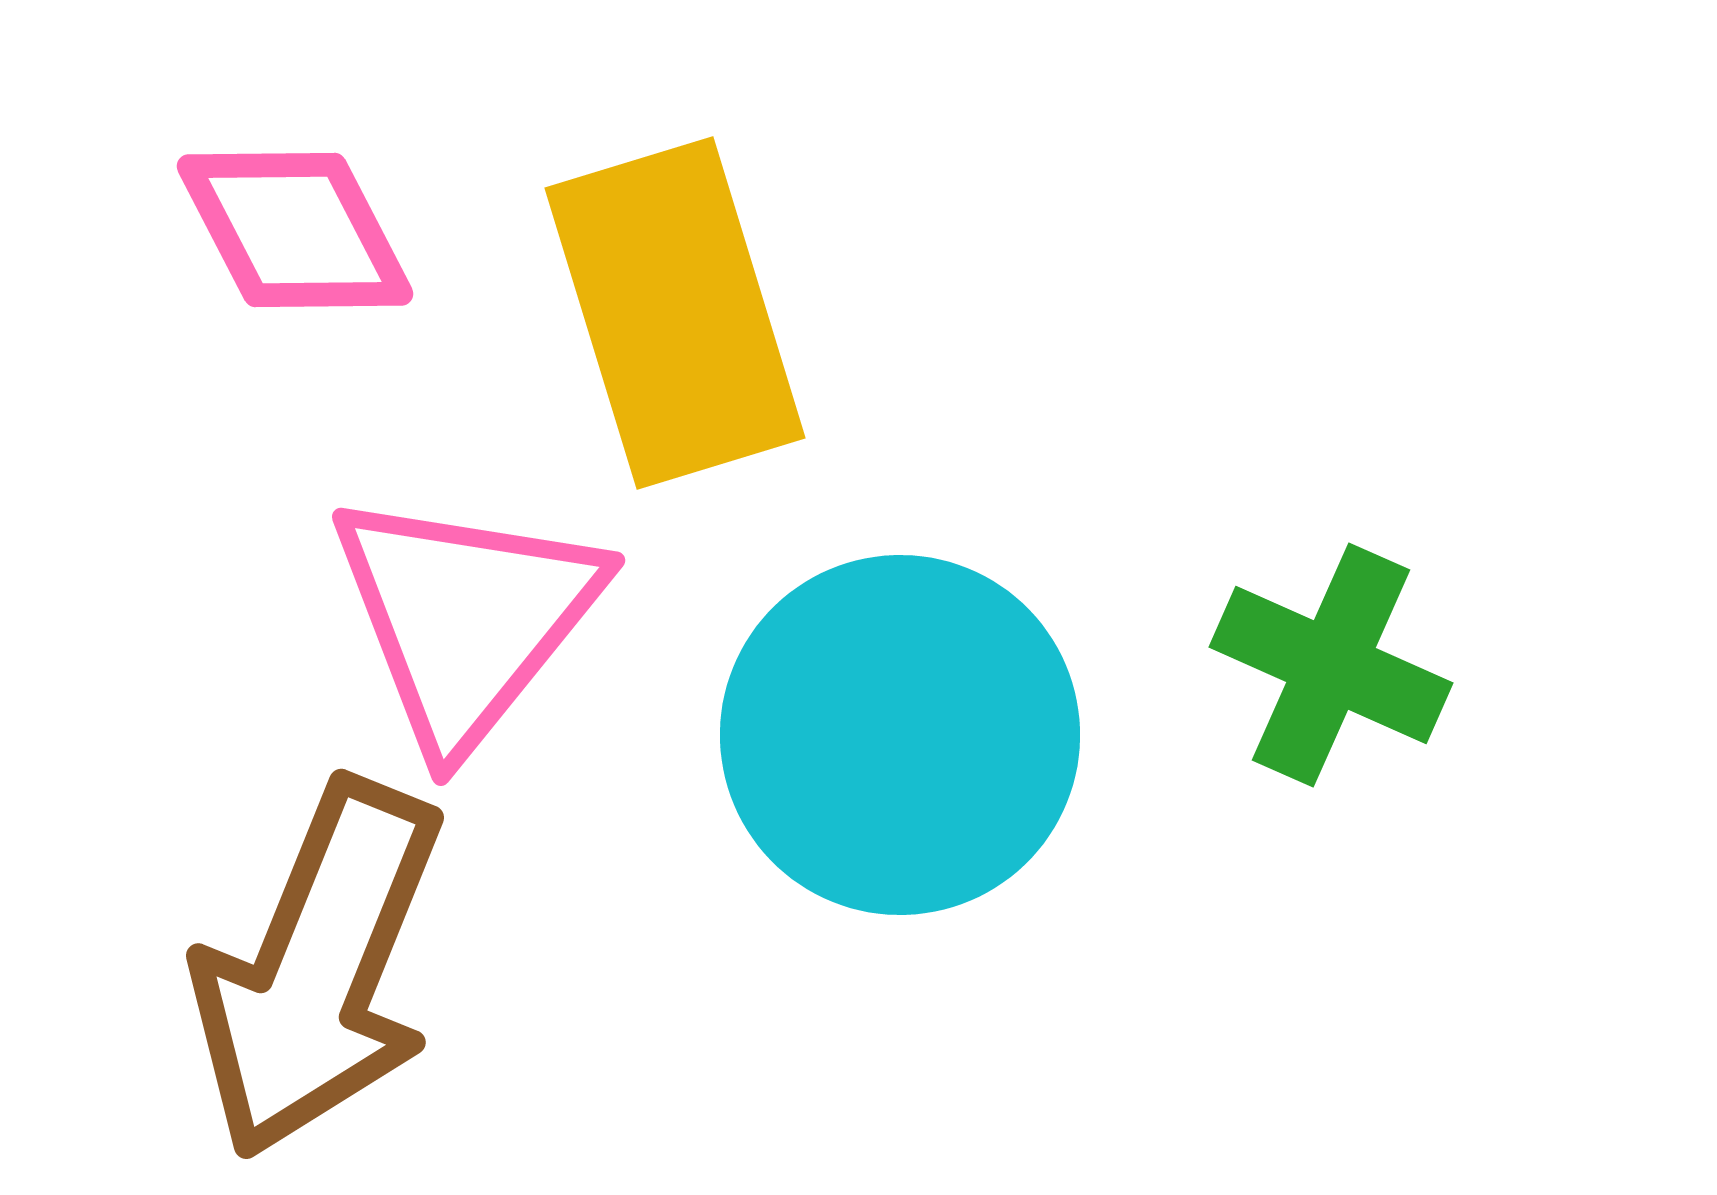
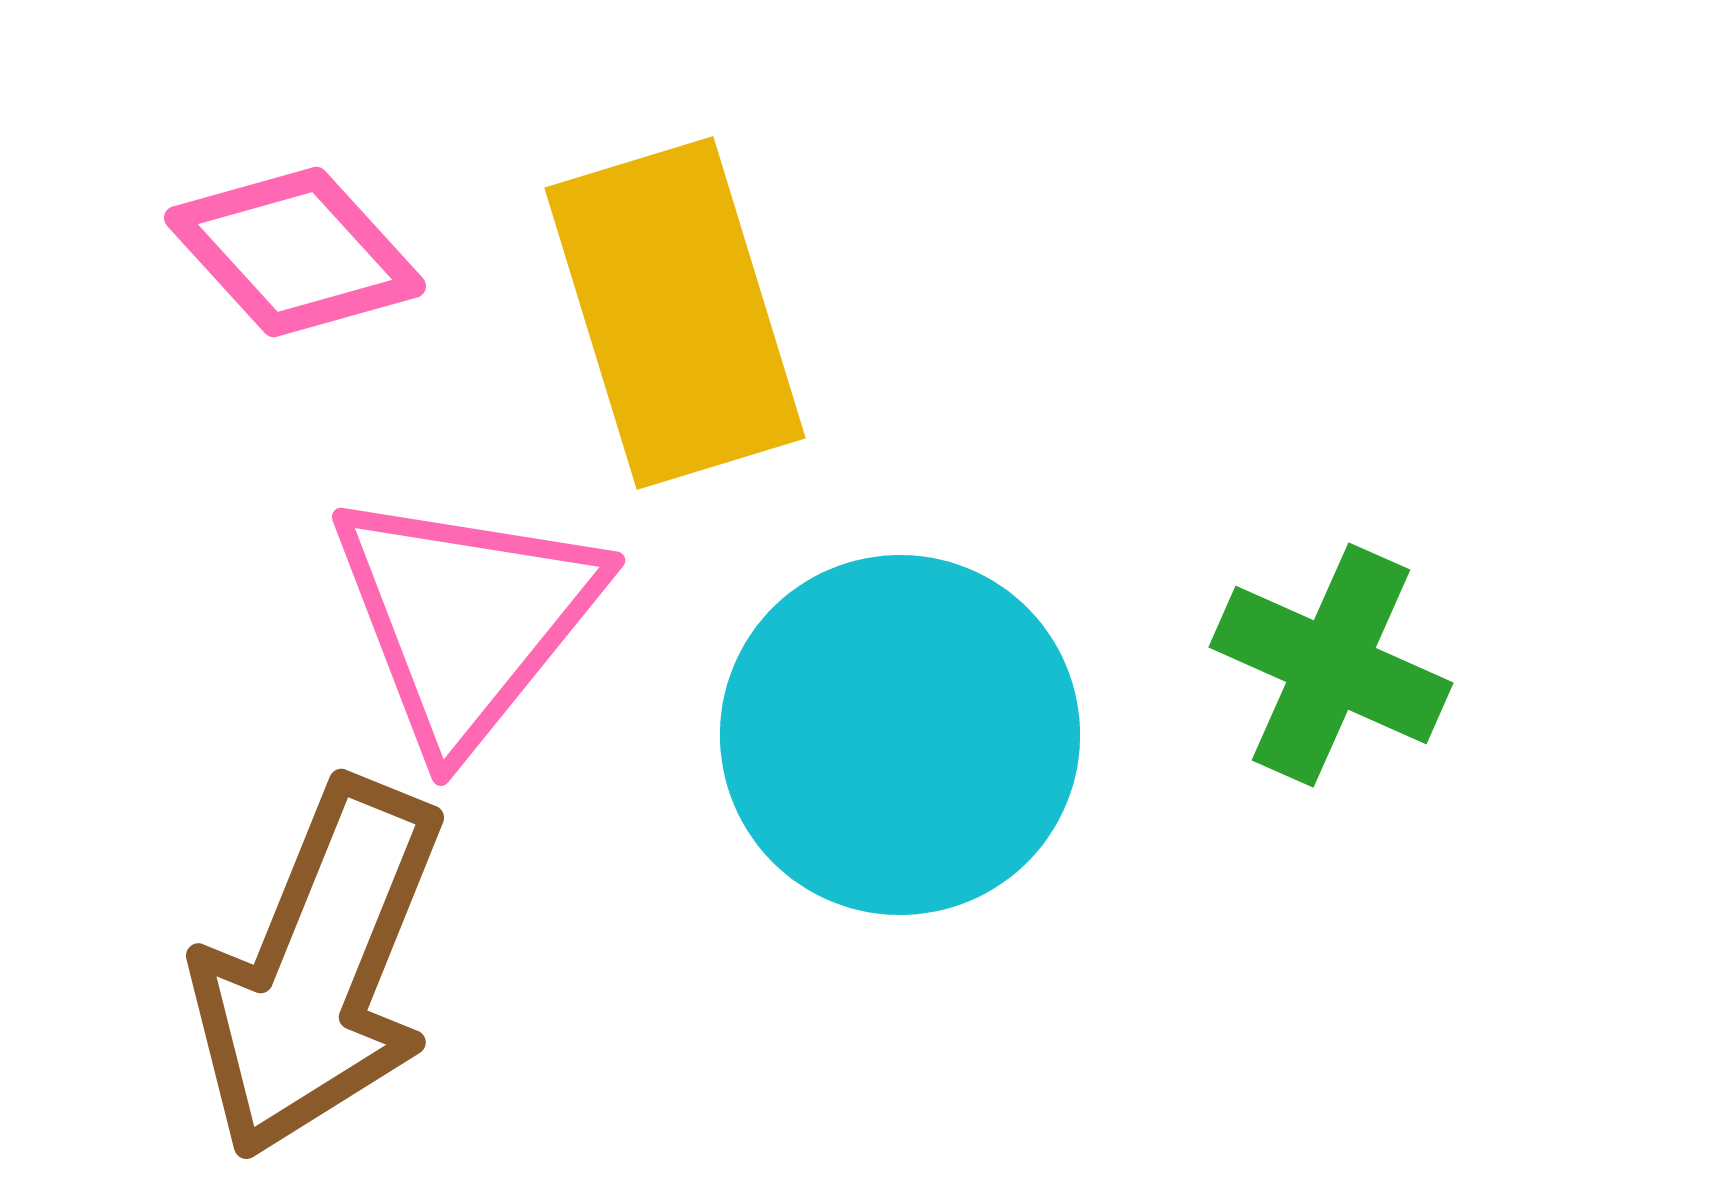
pink diamond: moved 22 px down; rotated 15 degrees counterclockwise
